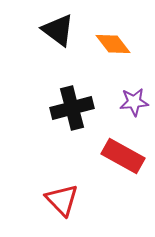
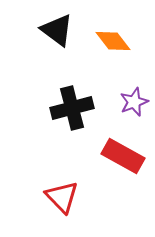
black triangle: moved 1 px left
orange diamond: moved 3 px up
purple star: rotated 16 degrees counterclockwise
red triangle: moved 3 px up
